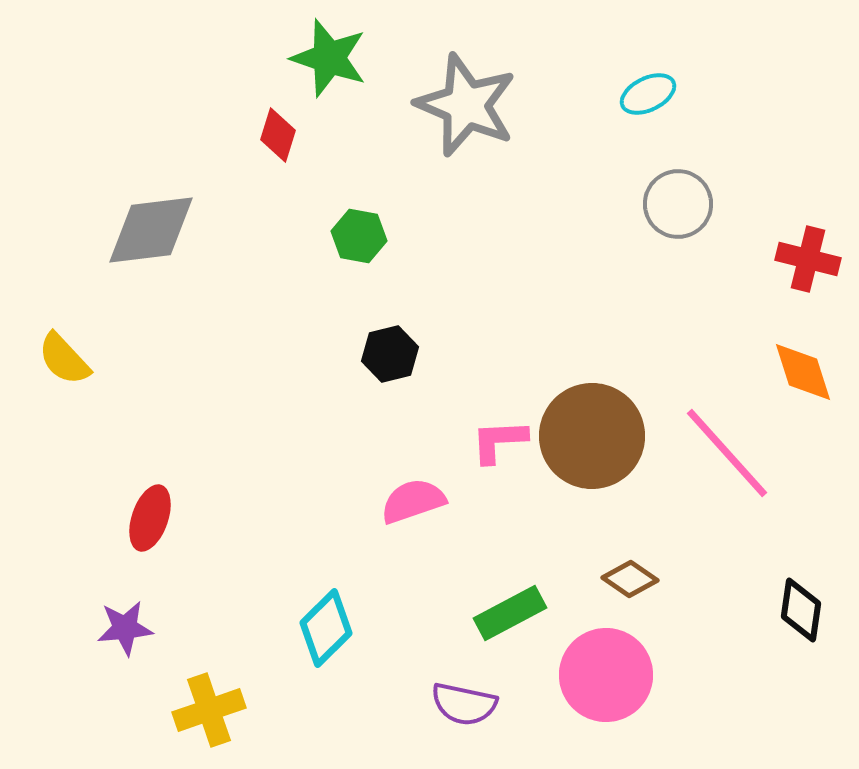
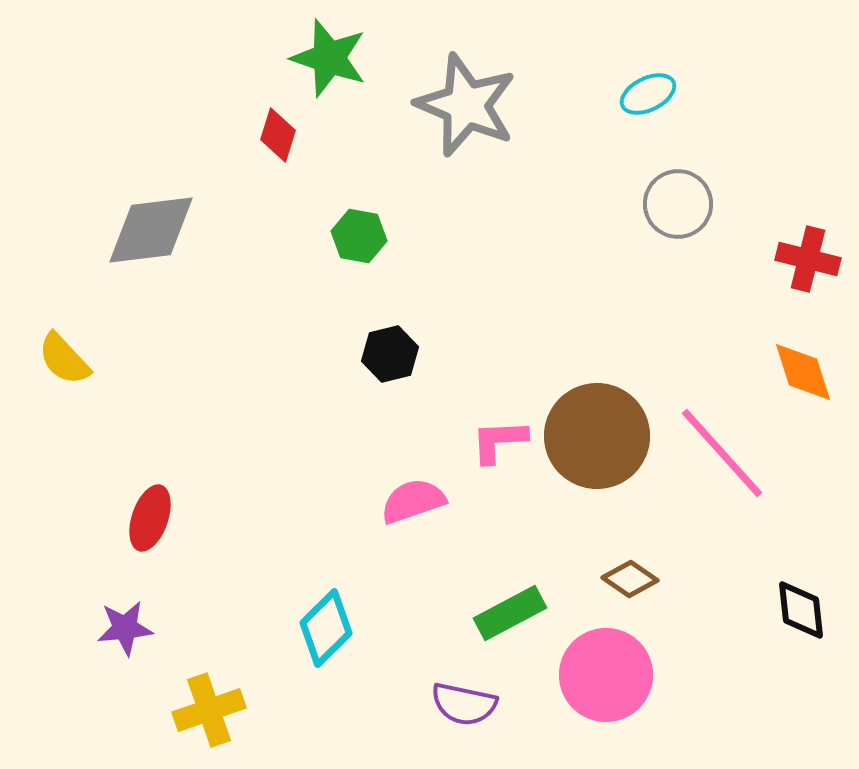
brown circle: moved 5 px right
pink line: moved 5 px left
black diamond: rotated 14 degrees counterclockwise
